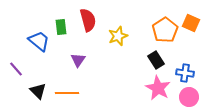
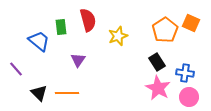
black rectangle: moved 1 px right, 2 px down
black triangle: moved 1 px right, 2 px down
